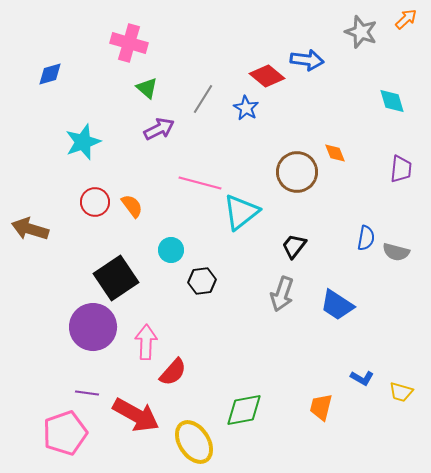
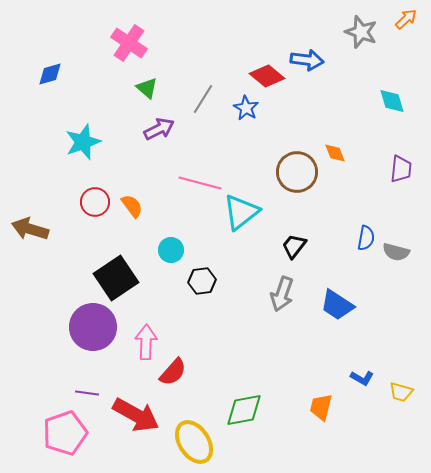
pink cross: rotated 18 degrees clockwise
